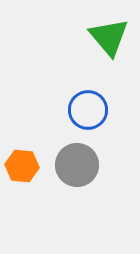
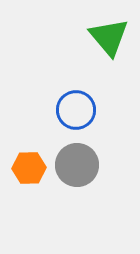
blue circle: moved 12 px left
orange hexagon: moved 7 px right, 2 px down; rotated 8 degrees counterclockwise
